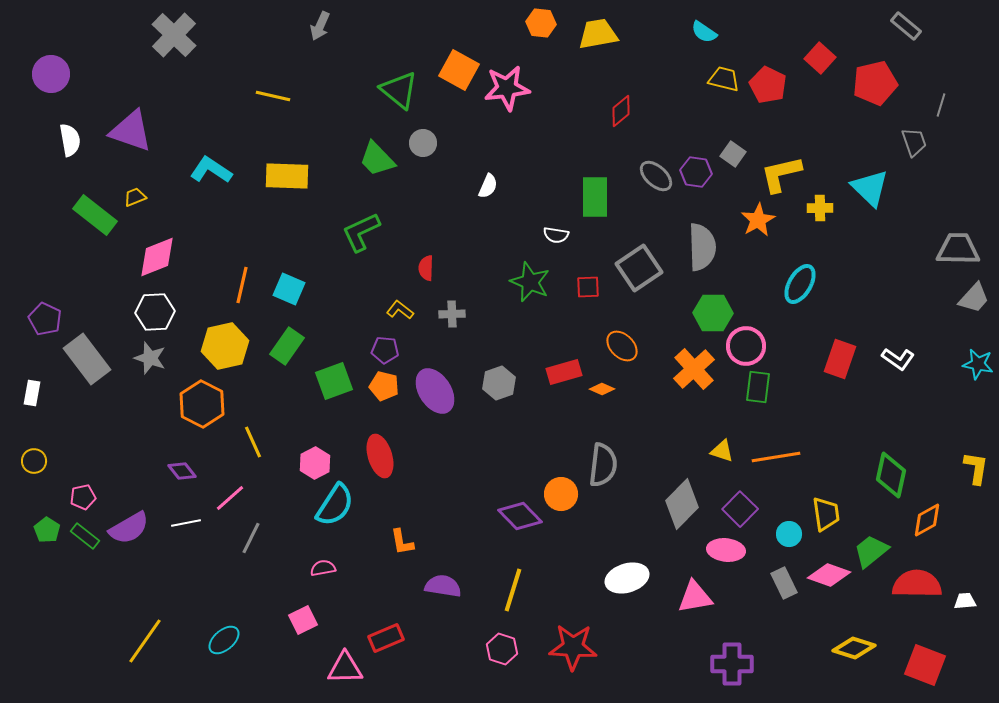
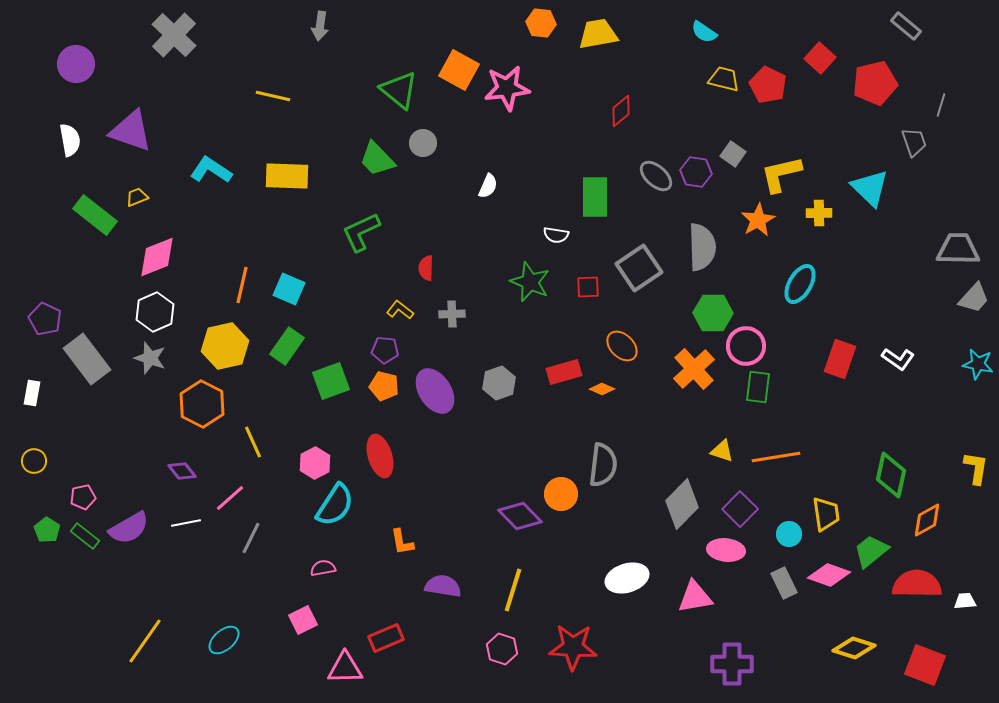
gray arrow at (320, 26): rotated 16 degrees counterclockwise
purple circle at (51, 74): moved 25 px right, 10 px up
yellow trapezoid at (135, 197): moved 2 px right
yellow cross at (820, 208): moved 1 px left, 5 px down
white hexagon at (155, 312): rotated 21 degrees counterclockwise
green square at (334, 381): moved 3 px left
